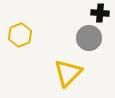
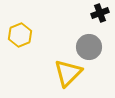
black cross: rotated 24 degrees counterclockwise
gray circle: moved 9 px down
